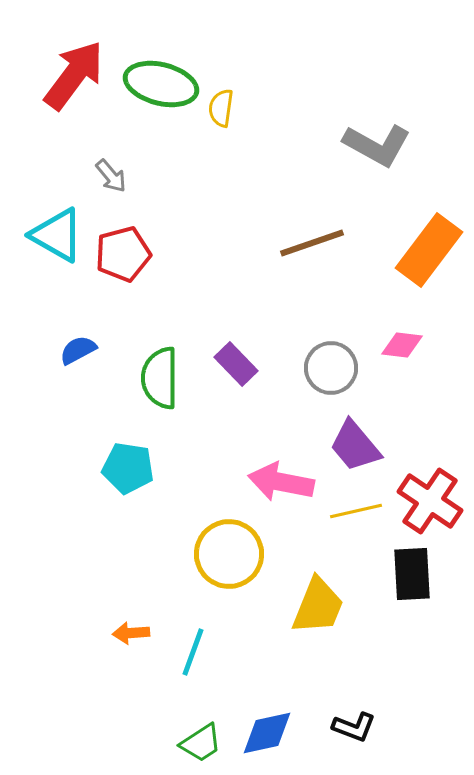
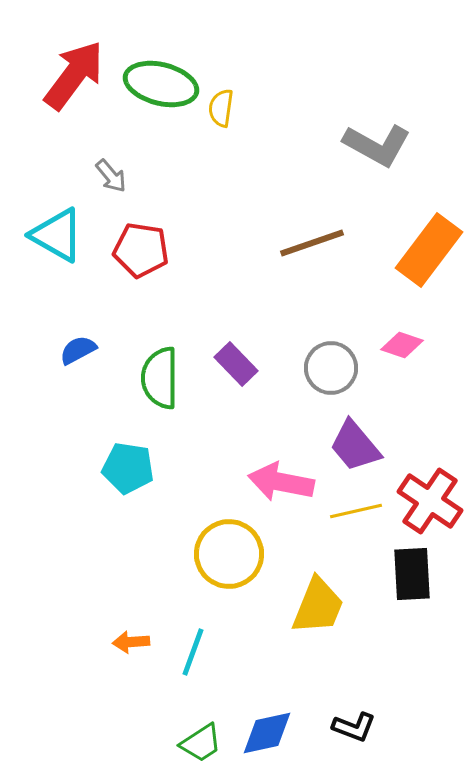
red pentagon: moved 18 px right, 4 px up; rotated 24 degrees clockwise
pink diamond: rotated 12 degrees clockwise
orange arrow: moved 9 px down
